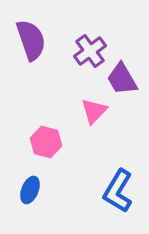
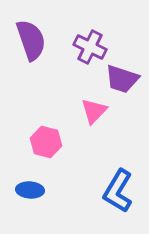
purple cross: moved 4 px up; rotated 28 degrees counterclockwise
purple trapezoid: rotated 42 degrees counterclockwise
blue ellipse: rotated 72 degrees clockwise
